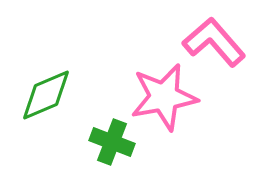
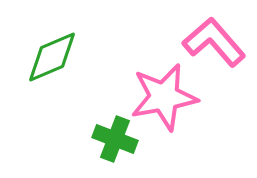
green diamond: moved 6 px right, 38 px up
green cross: moved 3 px right, 3 px up
